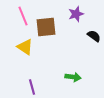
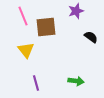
purple star: moved 3 px up
black semicircle: moved 3 px left, 1 px down
yellow triangle: moved 1 px right, 3 px down; rotated 18 degrees clockwise
green arrow: moved 3 px right, 4 px down
purple line: moved 4 px right, 4 px up
